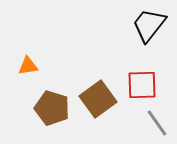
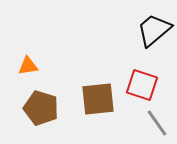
black trapezoid: moved 5 px right, 5 px down; rotated 12 degrees clockwise
red square: rotated 20 degrees clockwise
brown square: rotated 30 degrees clockwise
brown pentagon: moved 11 px left
